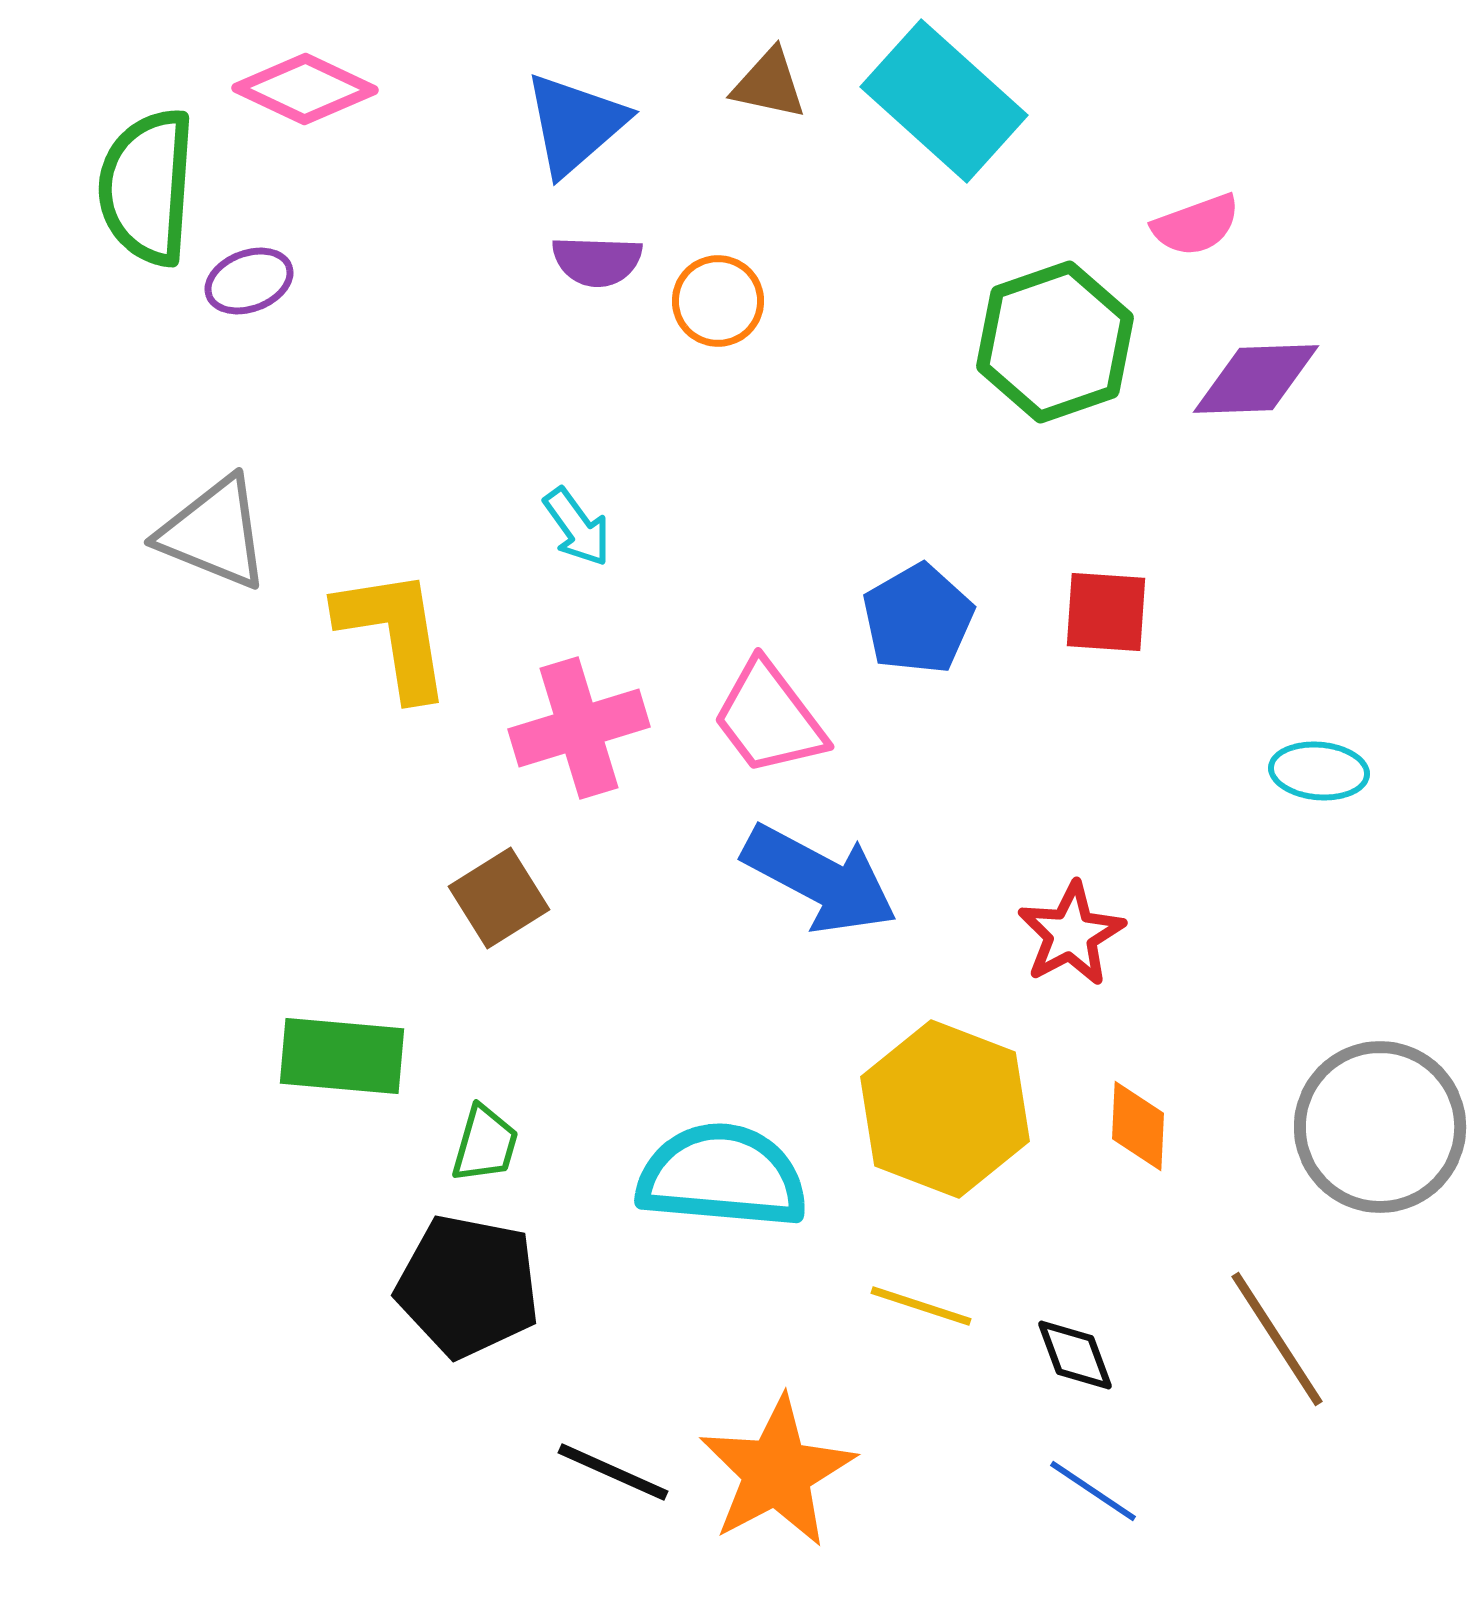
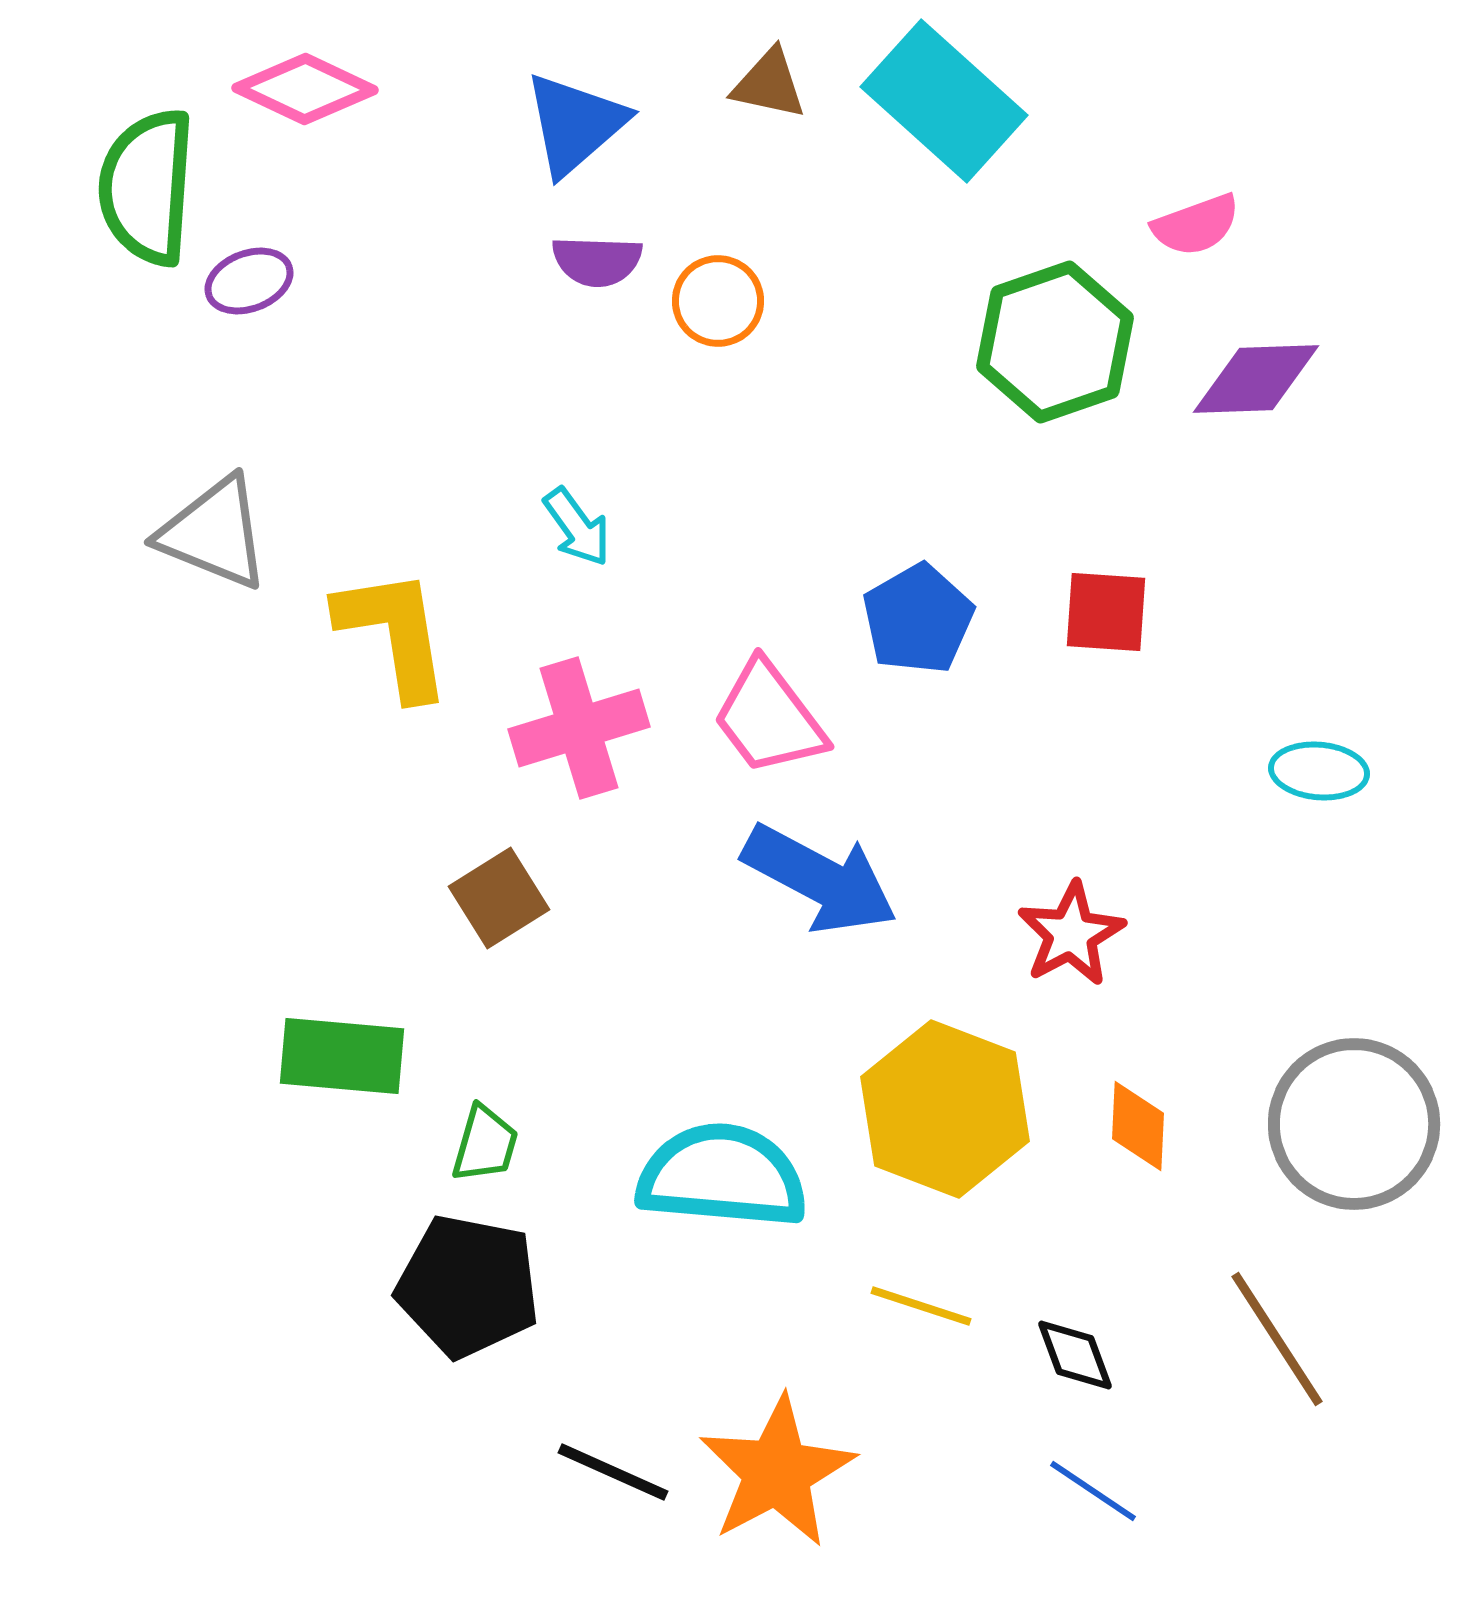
gray circle: moved 26 px left, 3 px up
